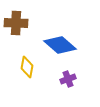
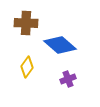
brown cross: moved 10 px right
yellow diamond: rotated 25 degrees clockwise
